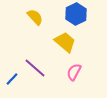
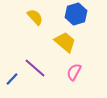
blue hexagon: rotated 10 degrees clockwise
